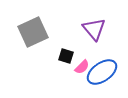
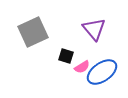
pink semicircle: rotated 14 degrees clockwise
